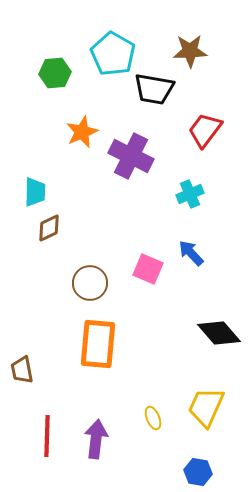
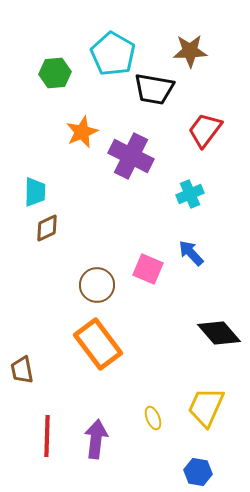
brown diamond: moved 2 px left
brown circle: moved 7 px right, 2 px down
orange rectangle: rotated 42 degrees counterclockwise
